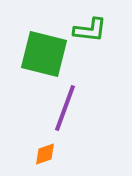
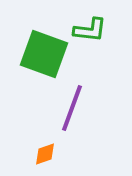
green square: rotated 6 degrees clockwise
purple line: moved 7 px right
